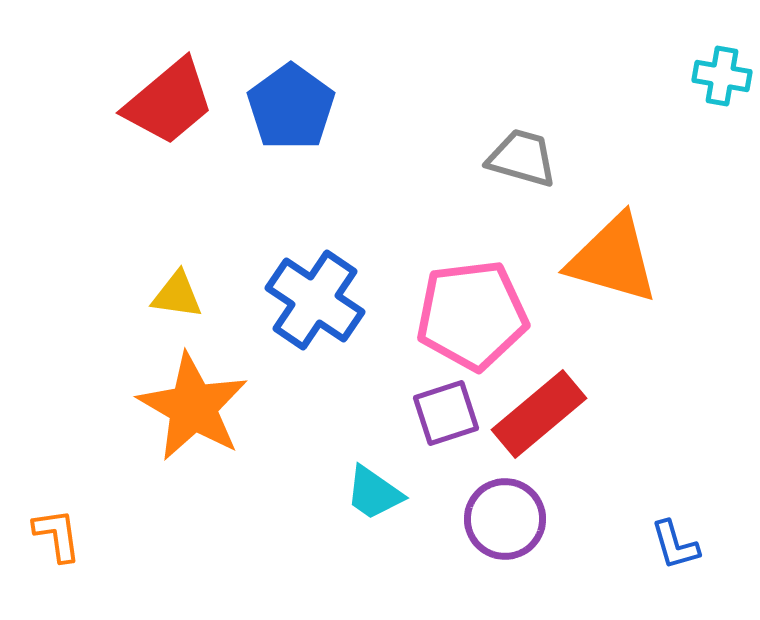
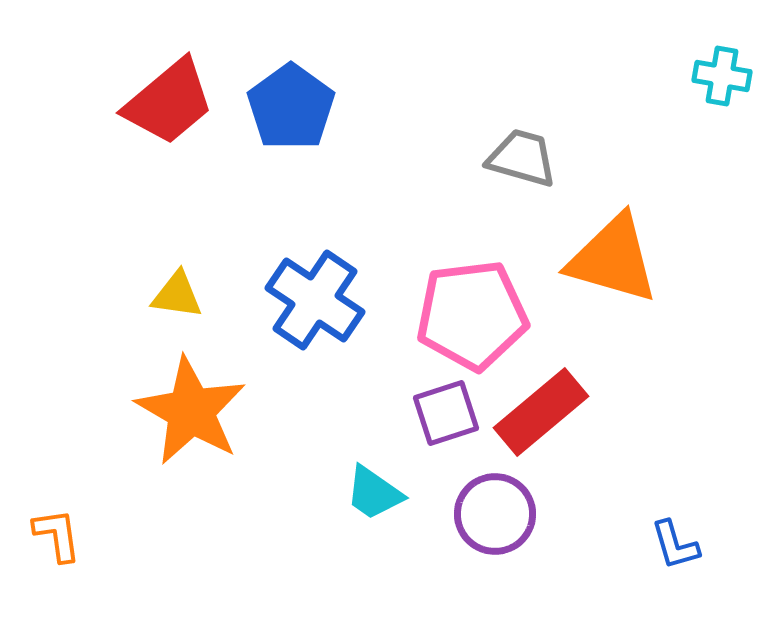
orange star: moved 2 px left, 4 px down
red rectangle: moved 2 px right, 2 px up
purple circle: moved 10 px left, 5 px up
